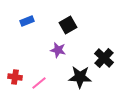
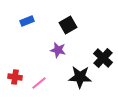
black cross: moved 1 px left
